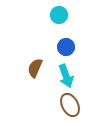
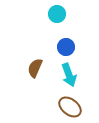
cyan circle: moved 2 px left, 1 px up
cyan arrow: moved 3 px right, 1 px up
brown ellipse: moved 2 px down; rotated 25 degrees counterclockwise
